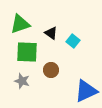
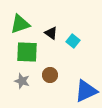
brown circle: moved 1 px left, 5 px down
